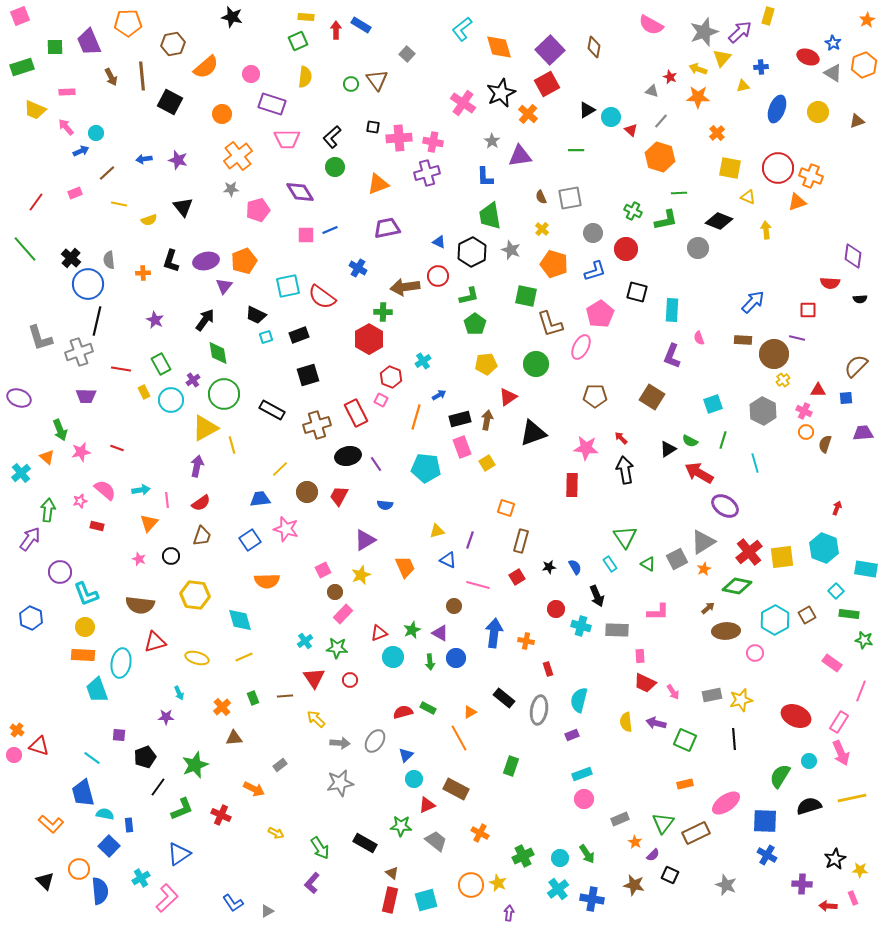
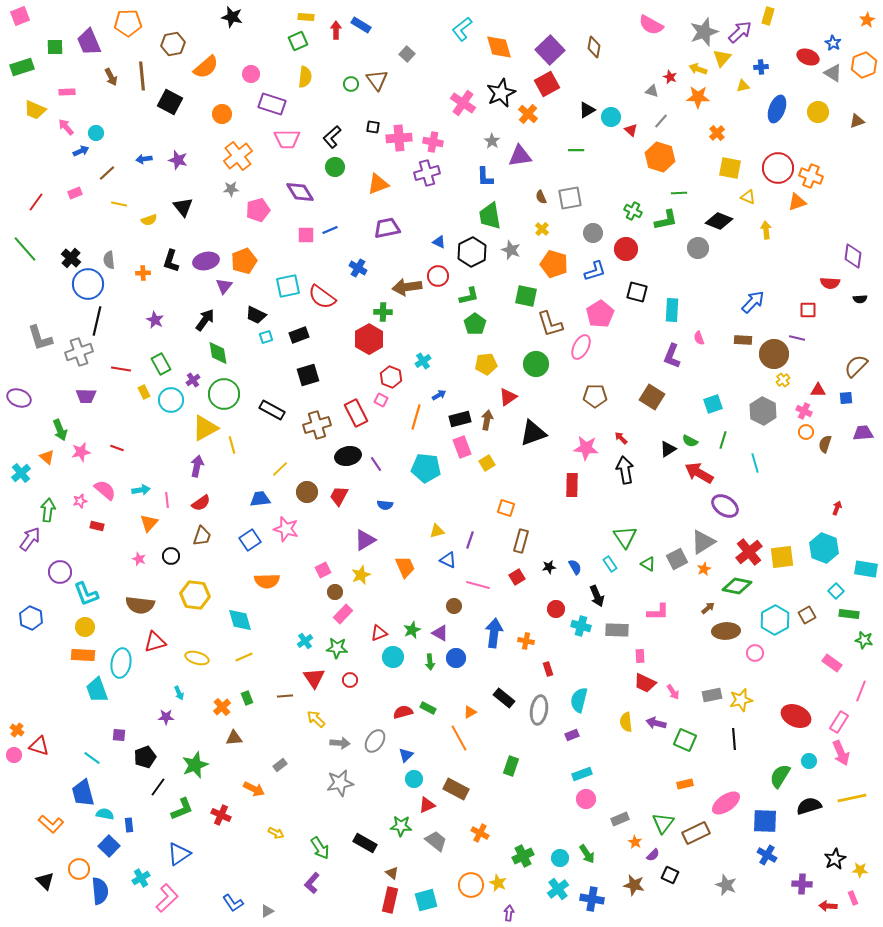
brown arrow at (405, 287): moved 2 px right
green rectangle at (253, 698): moved 6 px left
pink circle at (584, 799): moved 2 px right
